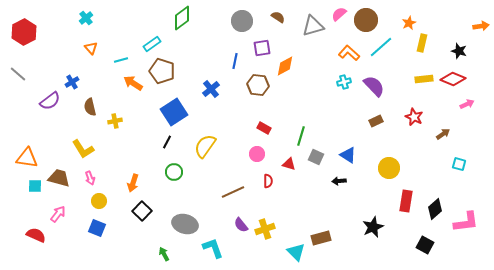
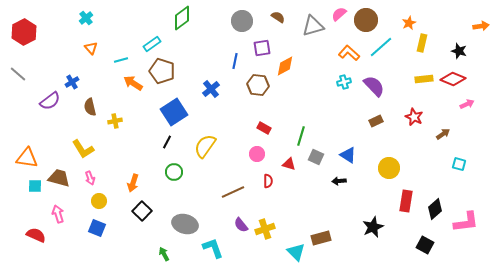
pink arrow at (58, 214): rotated 54 degrees counterclockwise
